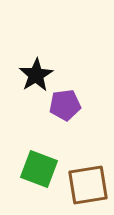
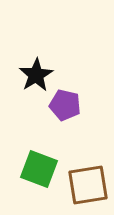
purple pentagon: rotated 20 degrees clockwise
